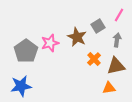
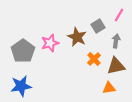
gray arrow: moved 1 px left, 1 px down
gray pentagon: moved 3 px left
